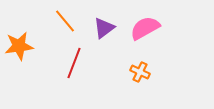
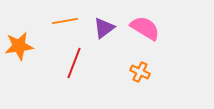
orange line: rotated 60 degrees counterclockwise
pink semicircle: rotated 60 degrees clockwise
